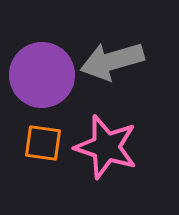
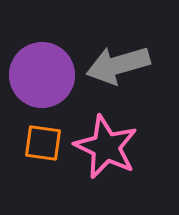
gray arrow: moved 6 px right, 4 px down
pink star: rotated 8 degrees clockwise
